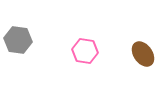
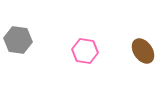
brown ellipse: moved 3 px up
